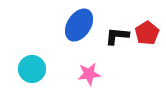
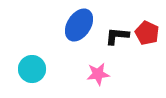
red pentagon: rotated 15 degrees counterclockwise
pink star: moved 9 px right
